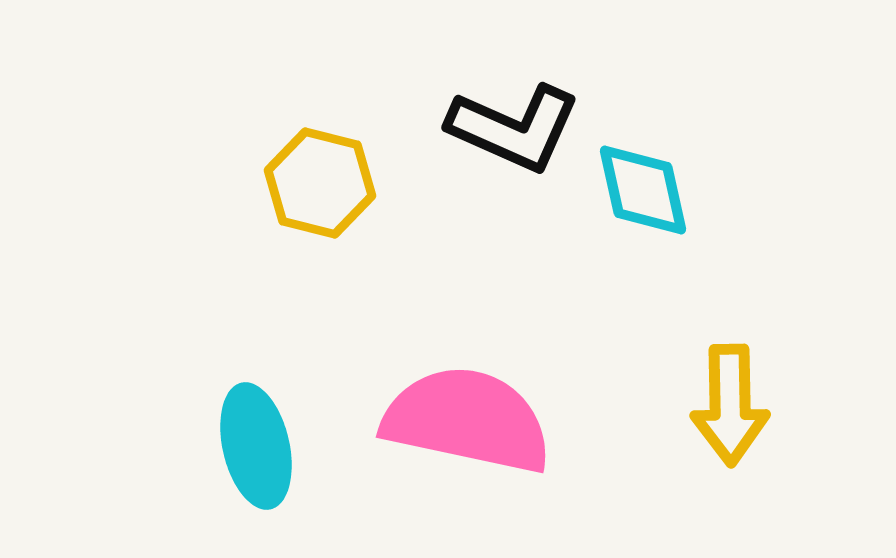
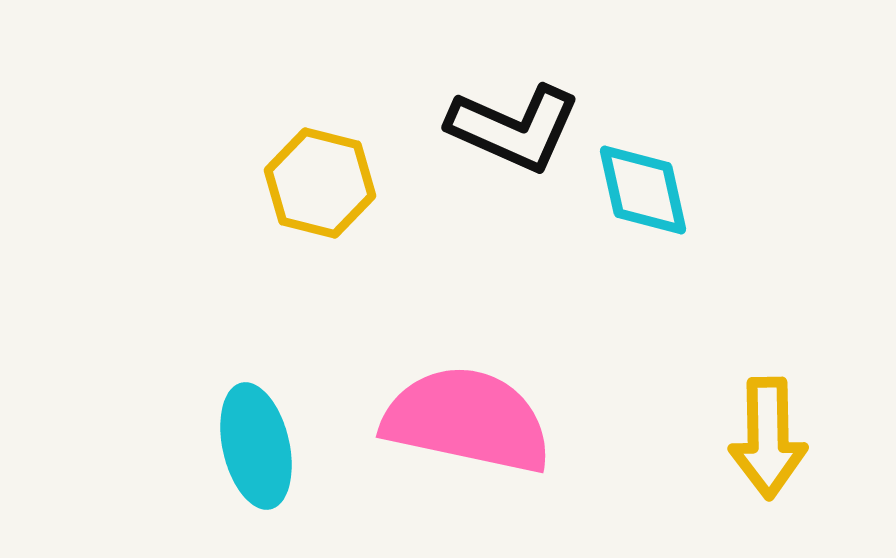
yellow arrow: moved 38 px right, 33 px down
